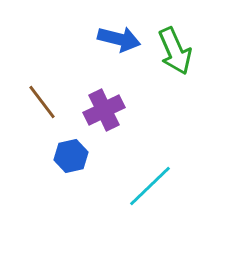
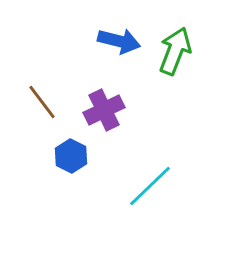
blue arrow: moved 2 px down
green arrow: rotated 135 degrees counterclockwise
blue hexagon: rotated 20 degrees counterclockwise
